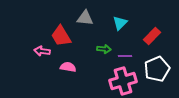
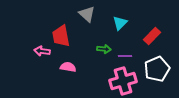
gray triangle: moved 2 px right, 4 px up; rotated 36 degrees clockwise
red trapezoid: rotated 20 degrees clockwise
